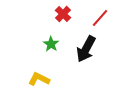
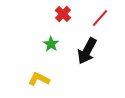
black arrow: moved 1 px right, 2 px down
